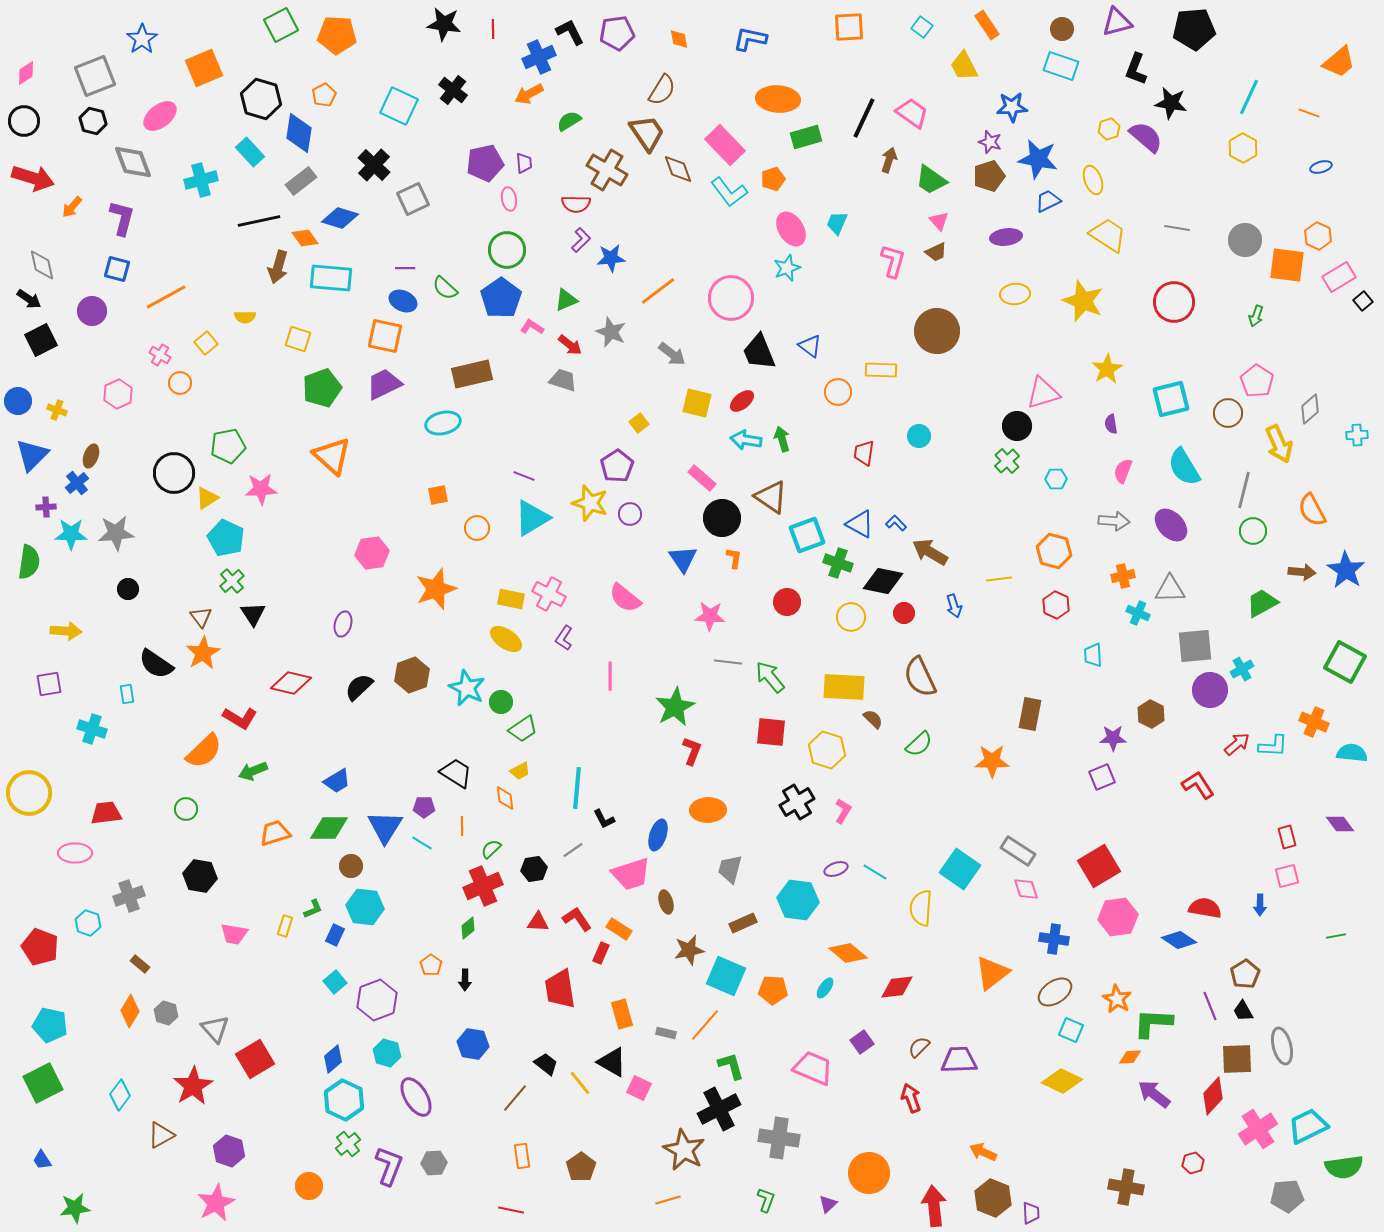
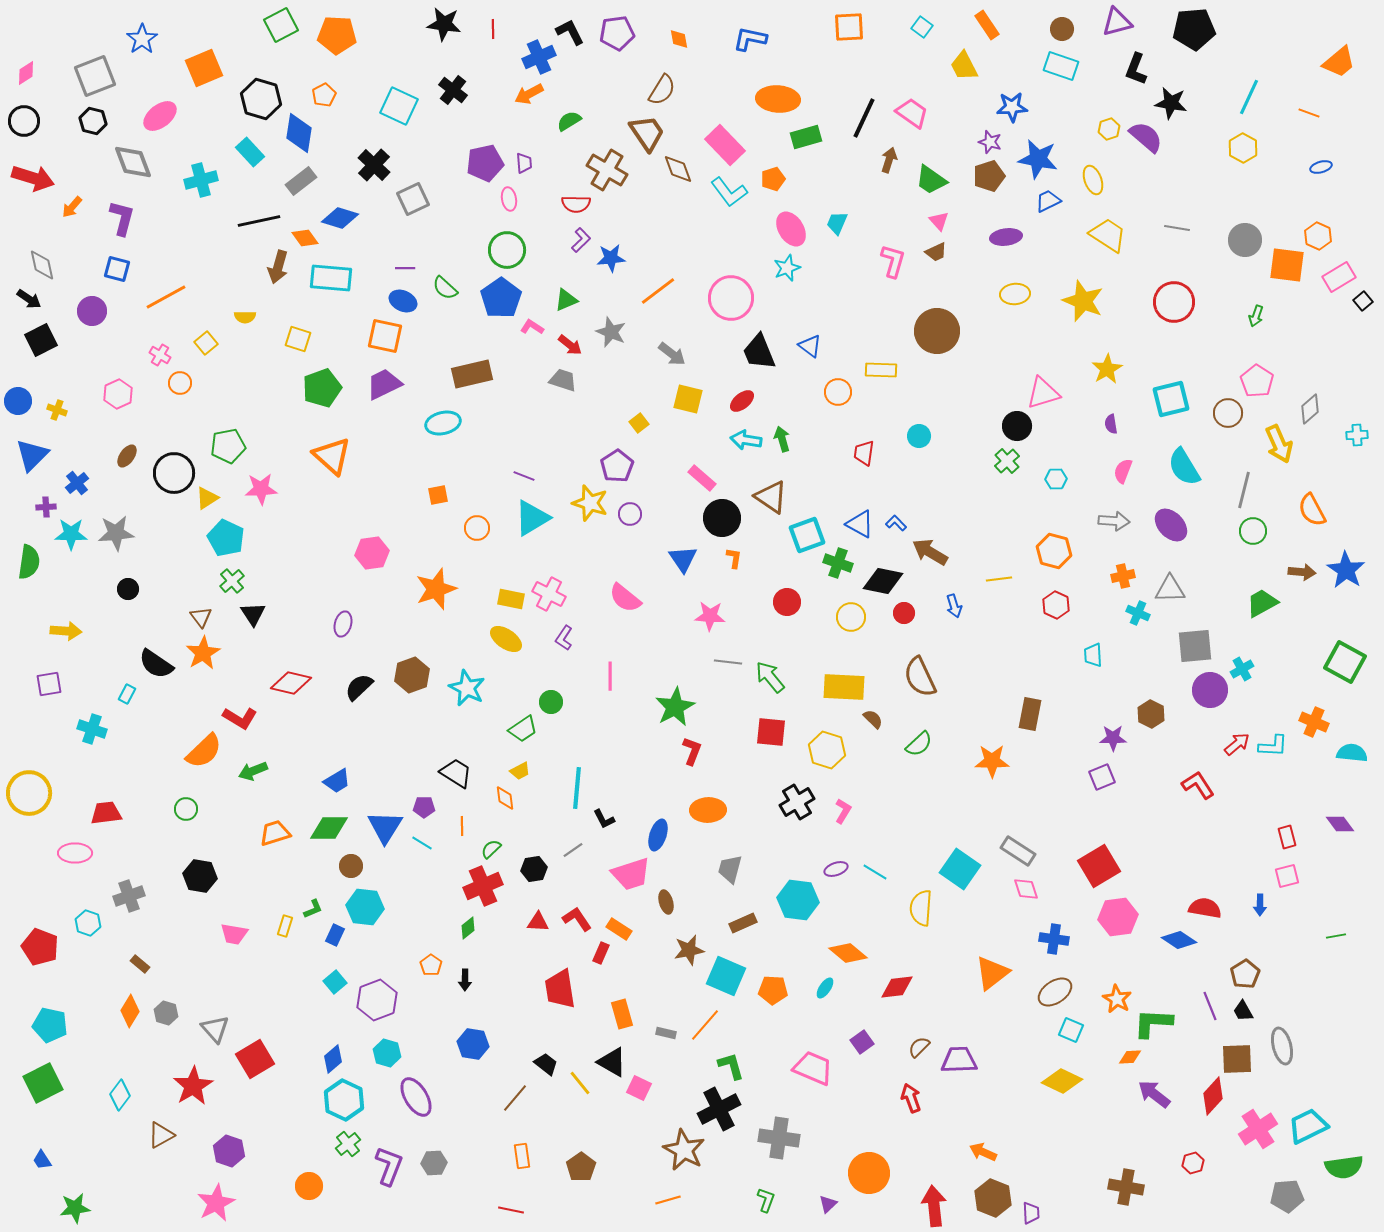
yellow square at (697, 403): moved 9 px left, 4 px up
brown ellipse at (91, 456): moved 36 px right; rotated 15 degrees clockwise
cyan rectangle at (127, 694): rotated 36 degrees clockwise
green circle at (501, 702): moved 50 px right
